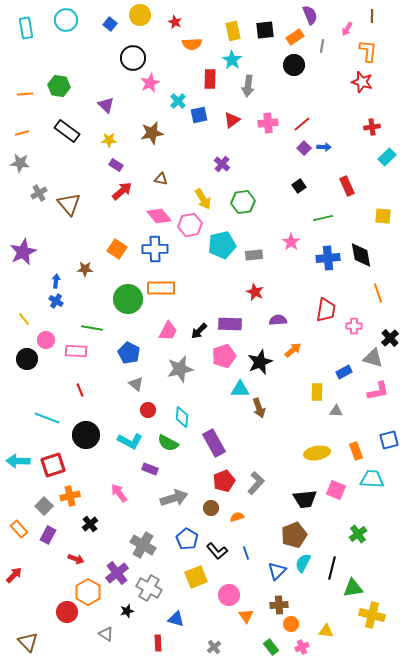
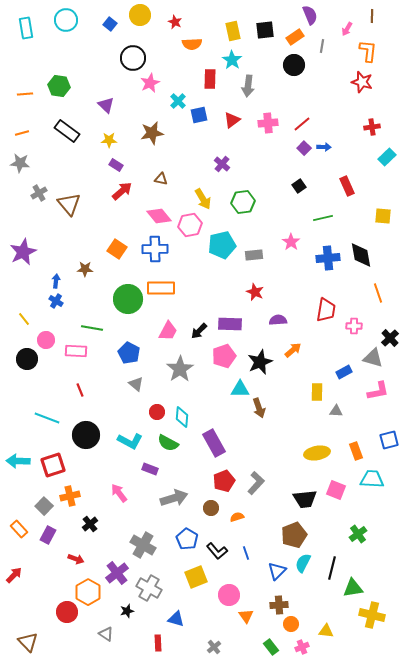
gray star at (180, 369): rotated 20 degrees counterclockwise
red circle at (148, 410): moved 9 px right, 2 px down
